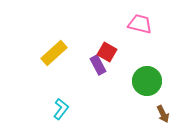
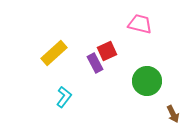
red square: moved 1 px up; rotated 36 degrees clockwise
purple rectangle: moved 3 px left, 2 px up
cyan L-shape: moved 3 px right, 12 px up
brown arrow: moved 10 px right
